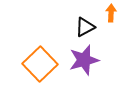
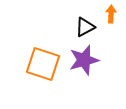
orange arrow: moved 1 px down
orange square: moved 3 px right; rotated 28 degrees counterclockwise
